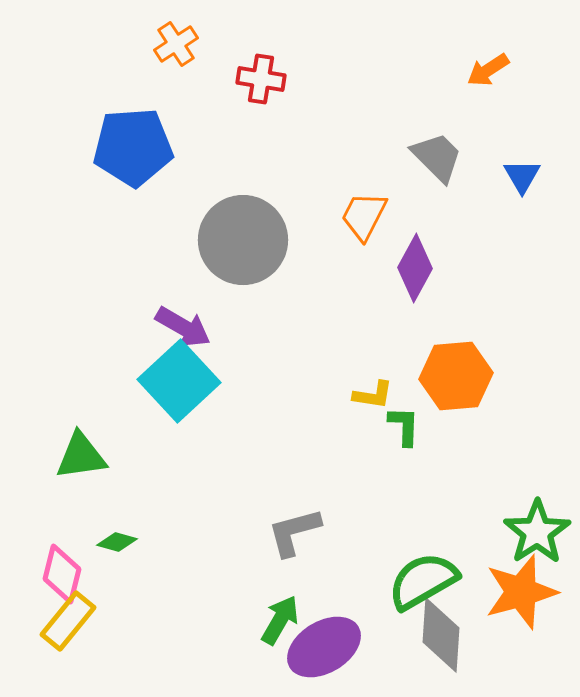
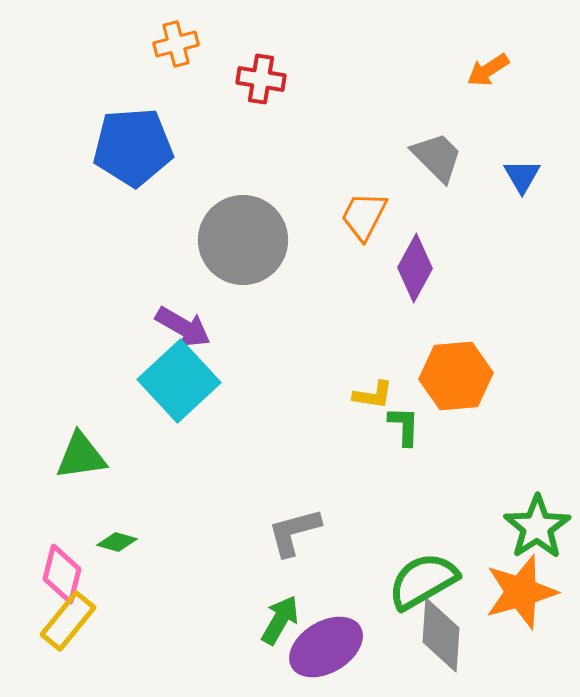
orange cross: rotated 18 degrees clockwise
green star: moved 5 px up
purple ellipse: moved 2 px right
